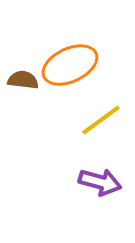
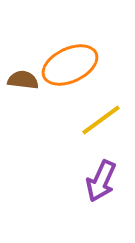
purple arrow: moved 1 px right, 1 px up; rotated 99 degrees clockwise
